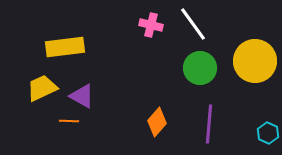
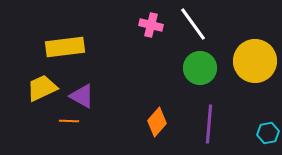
cyan hexagon: rotated 25 degrees clockwise
